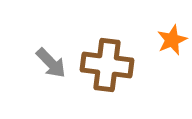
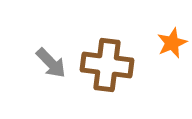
orange star: moved 3 px down
